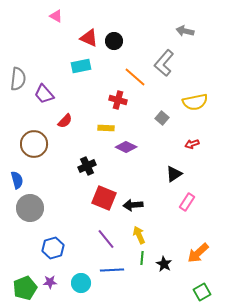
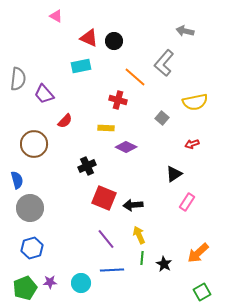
blue hexagon: moved 21 px left
